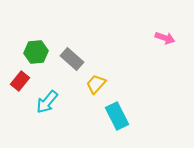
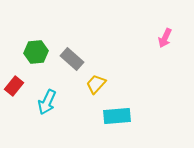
pink arrow: rotated 96 degrees clockwise
red rectangle: moved 6 px left, 5 px down
cyan arrow: rotated 15 degrees counterclockwise
cyan rectangle: rotated 68 degrees counterclockwise
